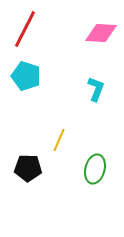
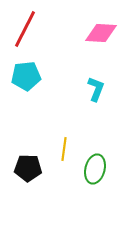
cyan pentagon: rotated 24 degrees counterclockwise
yellow line: moved 5 px right, 9 px down; rotated 15 degrees counterclockwise
